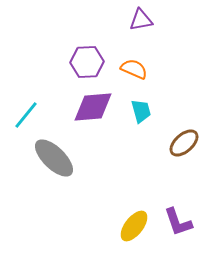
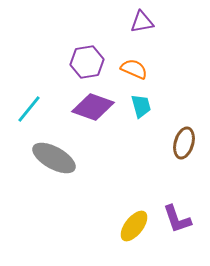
purple triangle: moved 1 px right, 2 px down
purple hexagon: rotated 8 degrees counterclockwise
purple diamond: rotated 24 degrees clockwise
cyan trapezoid: moved 5 px up
cyan line: moved 3 px right, 6 px up
brown ellipse: rotated 32 degrees counterclockwise
gray ellipse: rotated 15 degrees counterclockwise
purple L-shape: moved 1 px left, 3 px up
